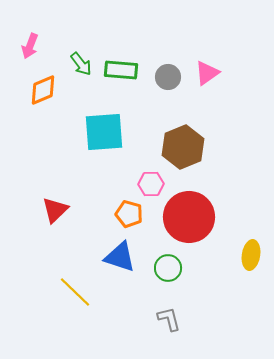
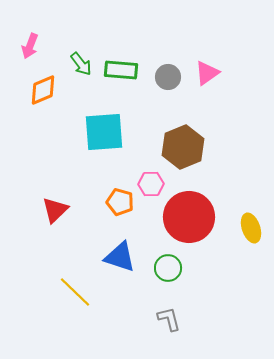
orange pentagon: moved 9 px left, 12 px up
yellow ellipse: moved 27 px up; rotated 28 degrees counterclockwise
